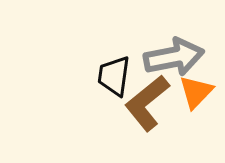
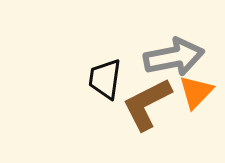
black trapezoid: moved 9 px left, 3 px down
brown L-shape: moved 1 px down; rotated 12 degrees clockwise
